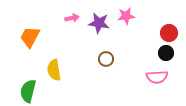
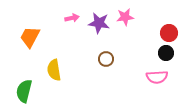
pink star: moved 1 px left, 1 px down
green semicircle: moved 4 px left
